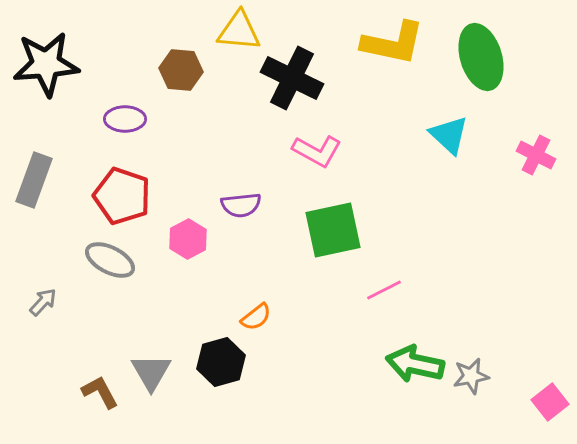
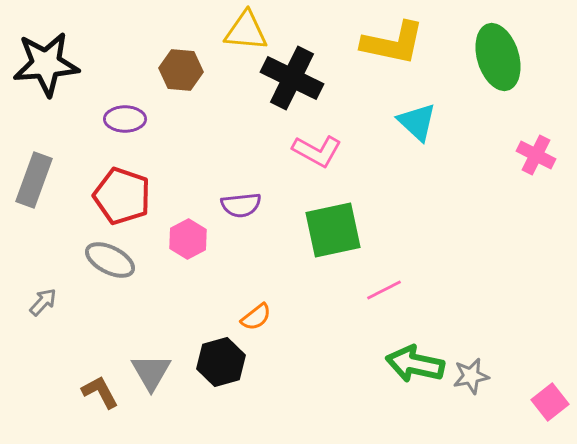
yellow triangle: moved 7 px right
green ellipse: moved 17 px right
cyan triangle: moved 32 px left, 13 px up
